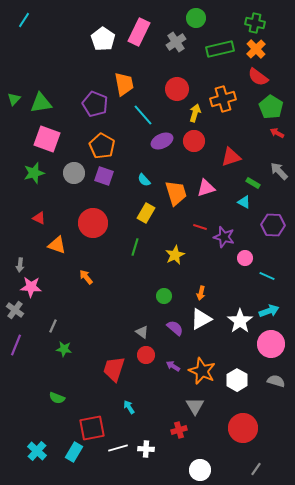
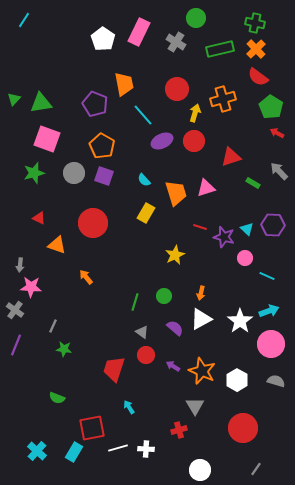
gray cross at (176, 42): rotated 24 degrees counterclockwise
cyan triangle at (244, 202): moved 3 px right, 27 px down; rotated 16 degrees clockwise
green line at (135, 247): moved 55 px down
